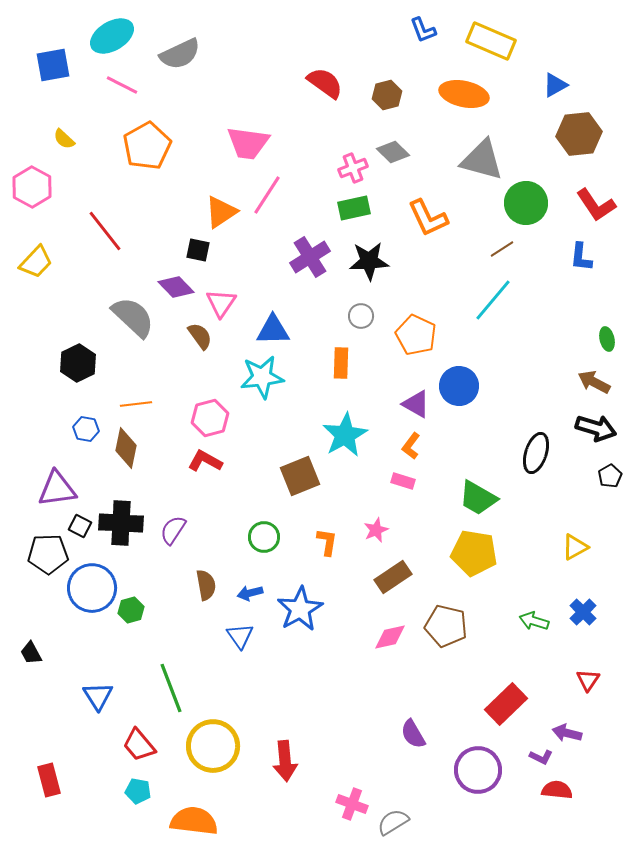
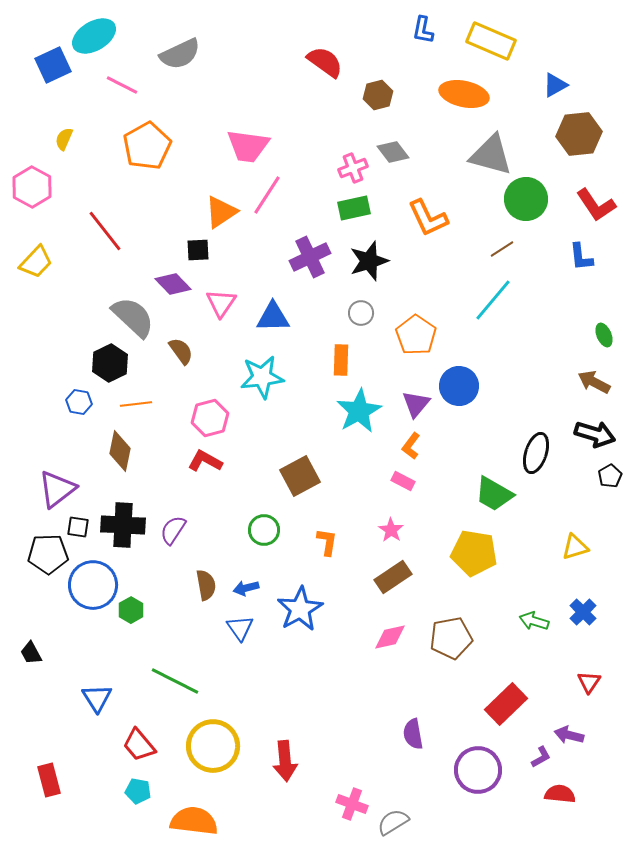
blue L-shape at (423, 30): rotated 32 degrees clockwise
cyan ellipse at (112, 36): moved 18 px left
blue square at (53, 65): rotated 15 degrees counterclockwise
red semicircle at (325, 83): moved 21 px up
brown hexagon at (387, 95): moved 9 px left
yellow semicircle at (64, 139): rotated 70 degrees clockwise
pink trapezoid at (248, 143): moved 3 px down
gray diamond at (393, 152): rotated 8 degrees clockwise
gray triangle at (482, 160): moved 9 px right, 5 px up
green circle at (526, 203): moved 4 px up
black square at (198, 250): rotated 15 degrees counterclockwise
purple cross at (310, 257): rotated 6 degrees clockwise
blue L-shape at (581, 257): rotated 12 degrees counterclockwise
black star at (369, 261): rotated 15 degrees counterclockwise
purple diamond at (176, 287): moved 3 px left, 3 px up
gray circle at (361, 316): moved 3 px up
blue triangle at (273, 330): moved 13 px up
orange pentagon at (416, 335): rotated 9 degrees clockwise
brown semicircle at (200, 336): moved 19 px left, 15 px down
green ellipse at (607, 339): moved 3 px left, 4 px up; rotated 10 degrees counterclockwise
black hexagon at (78, 363): moved 32 px right
orange rectangle at (341, 363): moved 3 px up
purple triangle at (416, 404): rotated 40 degrees clockwise
black arrow at (596, 428): moved 1 px left, 6 px down
blue hexagon at (86, 429): moved 7 px left, 27 px up
cyan star at (345, 435): moved 14 px right, 24 px up
brown diamond at (126, 448): moved 6 px left, 3 px down
brown square at (300, 476): rotated 6 degrees counterclockwise
pink rectangle at (403, 481): rotated 10 degrees clockwise
purple triangle at (57, 489): rotated 30 degrees counterclockwise
green trapezoid at (478, 498): moved 16 px right, 4 px up
black cross at (121, 523): moved 2 px right, 2 px down
black square at (80, 526): moved 2 px left, 1 px down; rotated 20 degrees counterclockwise
pink star at (376, 530): moved 15 px right; rotated 15 degrees counterclockwise
green circle at (264, 537): moved 7 px up
yellow triangle at (575, 547): rotated 12 degrees clockwise
blue circle at (92, 588): moved 1 px right, 3 px up
blue arrow at (250, 593): moved 4 px left, 5 px up
green hexagon at (131, 610): rotated 15 degrees counterclockwise
brown pentagon at (446, 626): moved 5 px right, 12 px down; rotated 24 degrees counterclockwise
blue triangle at (240, 636): moved 8 px up
red triangle at (588, 680): moved 1 px right, 2 px down
green line at (171, 688): moved 4 px right, 7 px up; rotated 42 degrees counterclockwise
blue triangle at (98, 696): moved 1 px left, 2 px down
purple arrow at (567, 733): moved 2 px right, 2 px down
purple semicircle at (413, 734): rotated 20 degrees clockwise
purple L-shape at (541, 757): rotated 55 degrees counterclockwise
red semicircle at (557, 790): moved 3 px right, 4 px down
